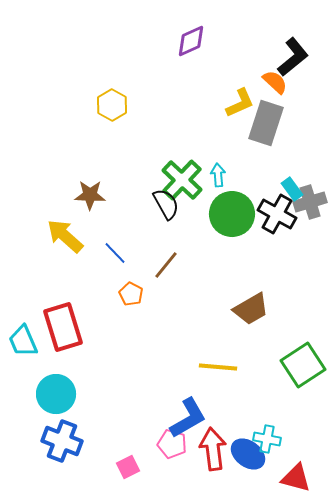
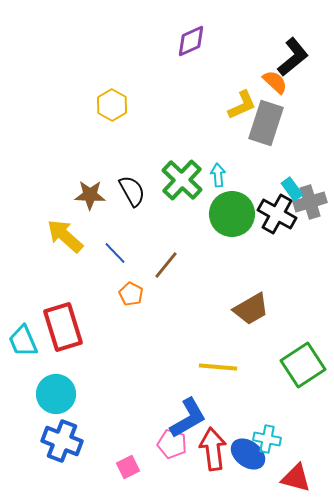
yellow L-shape: moved 2 px right, 2 px down
black semicircle: moved 34 px left, 13 px up
